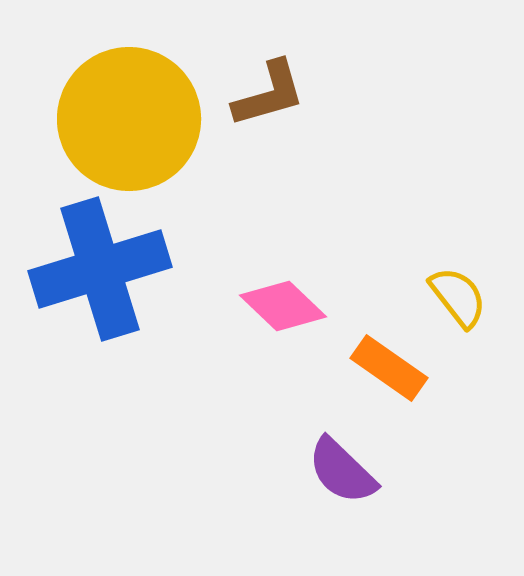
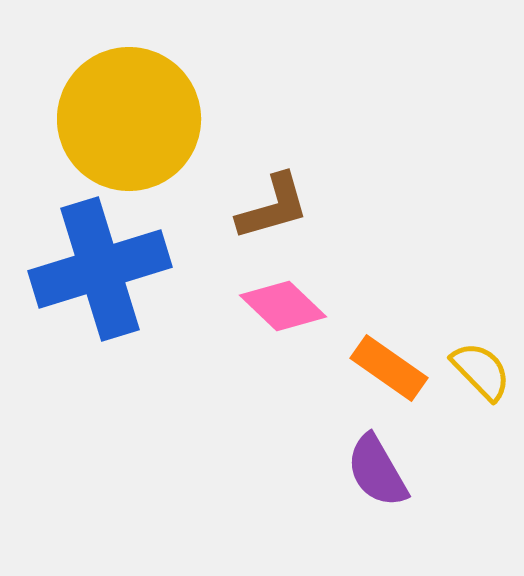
brown L-shape: moved 4 px right, 113 px down
yellow semicircle: moved 23 px right, 74 px down; rotated 6 degrees counterclockwise
purple semicircle: moved 35 px right; rotated 16 degrees clockwise
